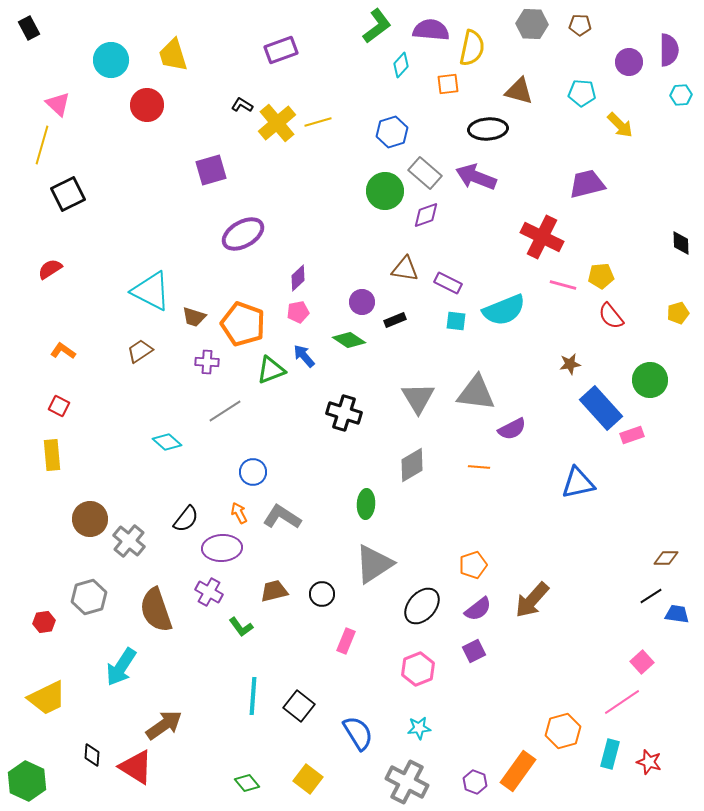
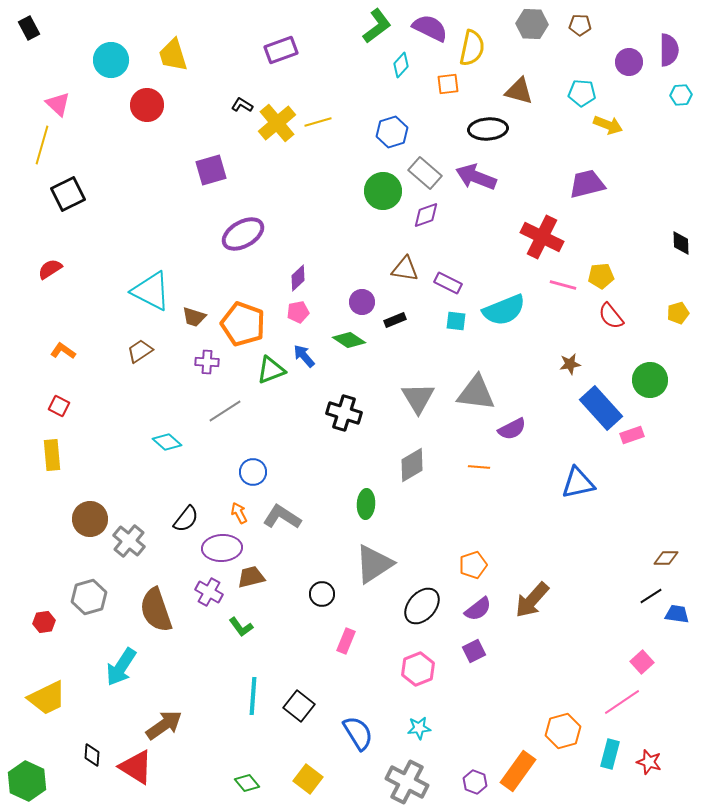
purple semicircle at (431, 30): moved 1 px left, 2 px up; rotated 21 degrees clockwise
yellow arrow at (620, 125): moved 12 px left; rotated 24 degrees counterclockwise
green circle at (385, 191): moved 2 px left
brown trapezoid at (274, 591): moved 23 px left, 14 px up
